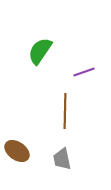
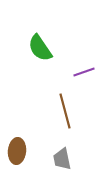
green semicircle: moved 3 px up; rotated 68 degrees counterclockwise
brown line: rotated 16 degrees counterclockwise
brown ellipse: rotated 60 degrees clockwise
